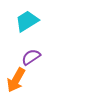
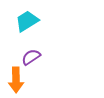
orange arrow: rotated 30 degrees counterclockwise
